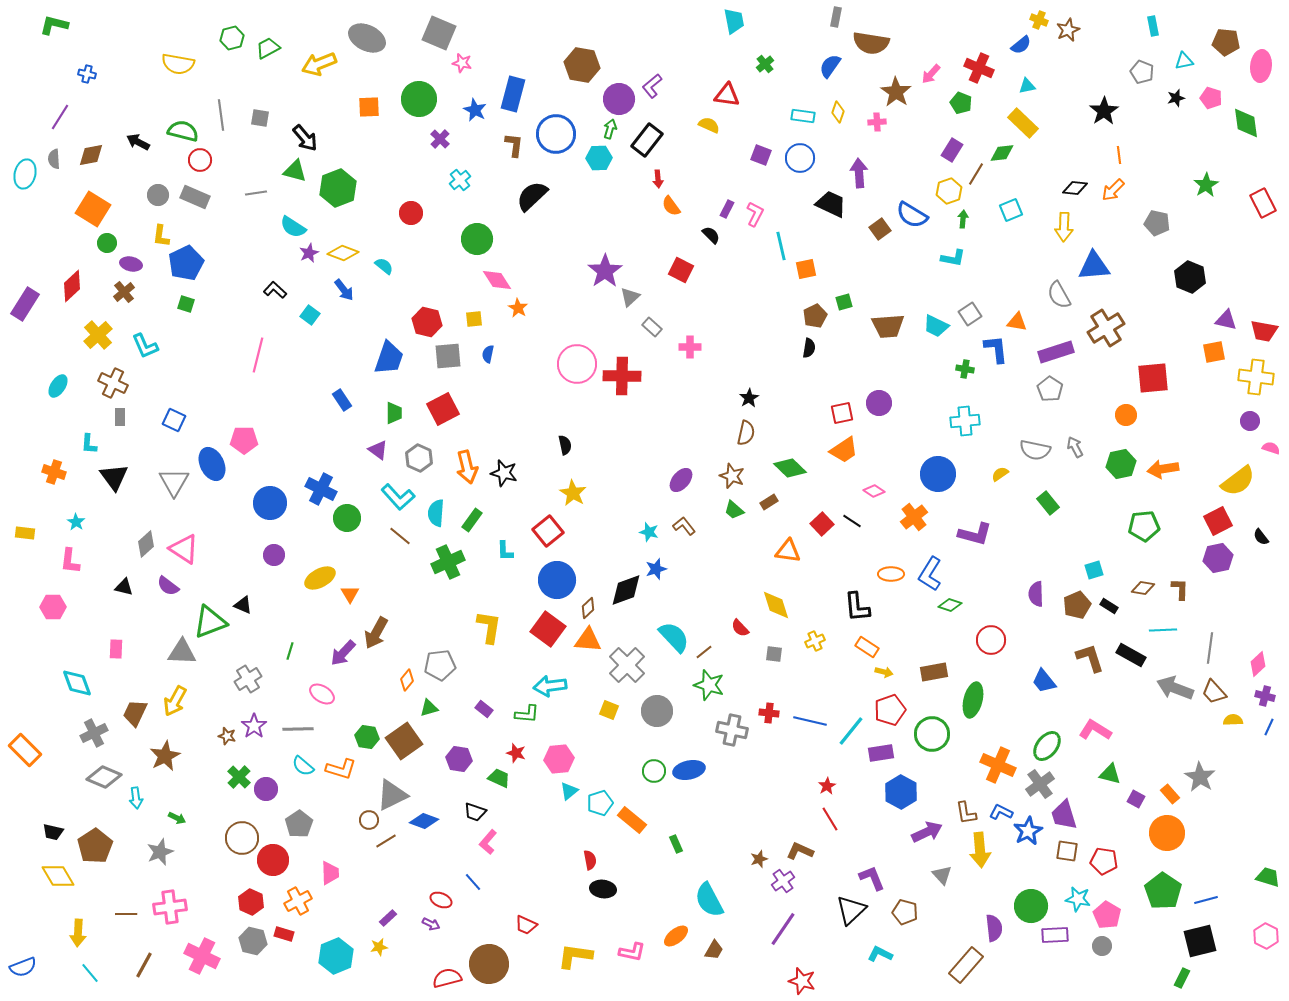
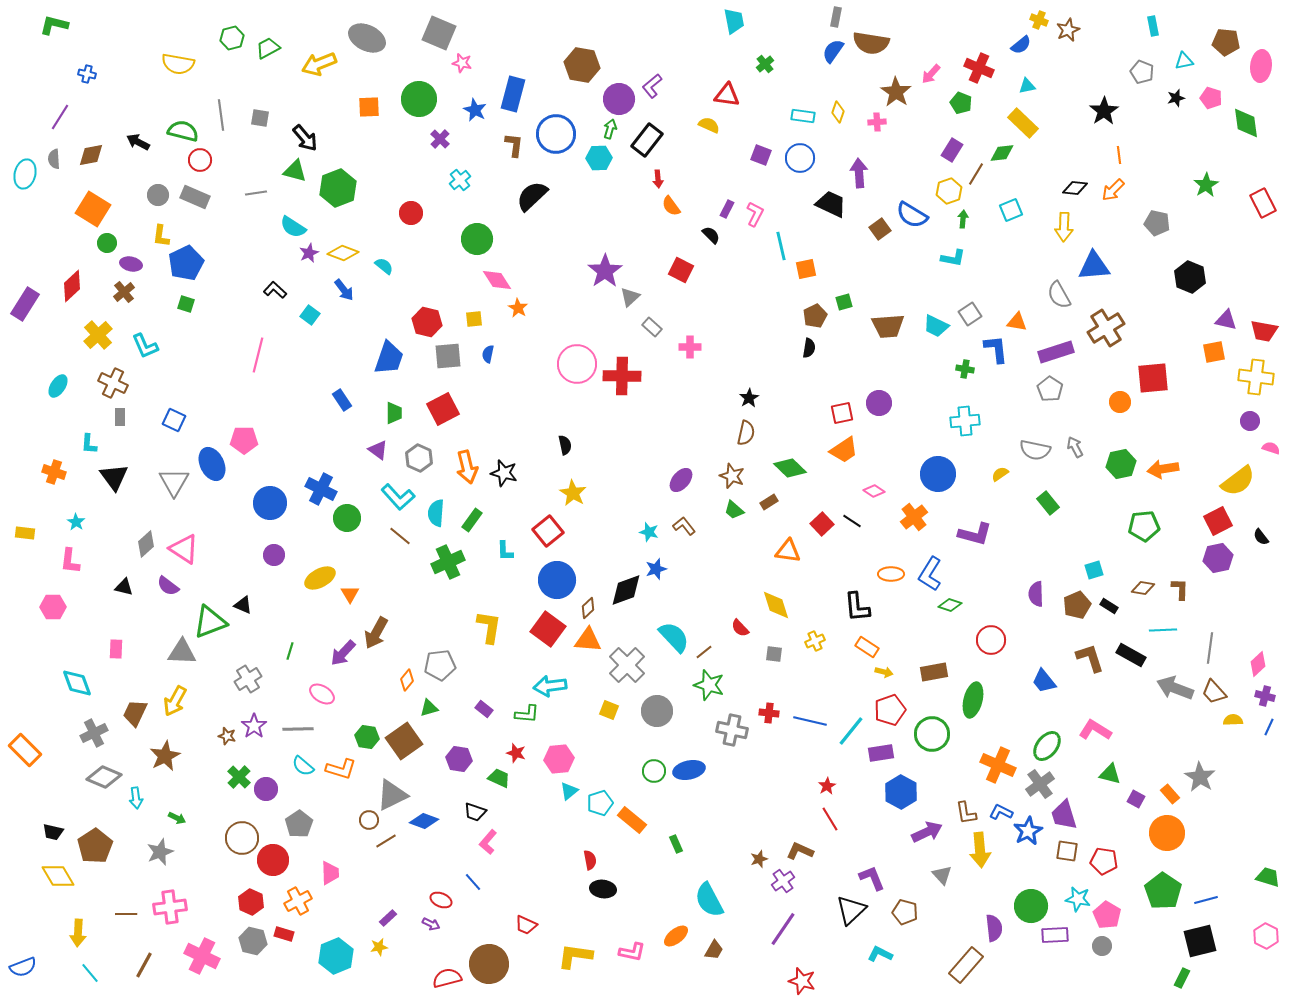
blue semicircle at (830, 66): moved 3 px right, 15 px up
orange circle at (1126, 415): moved 6 px left, 13 px up
